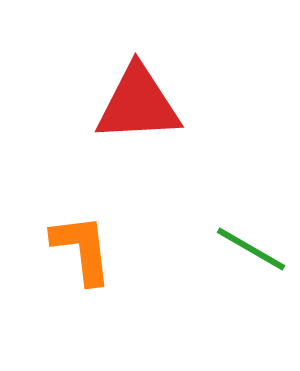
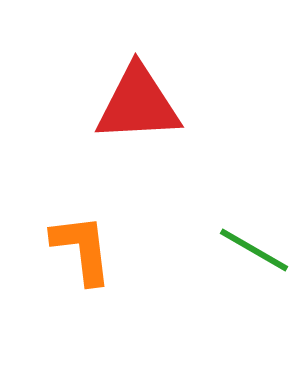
green line: moved 3 px right, 1 px down
